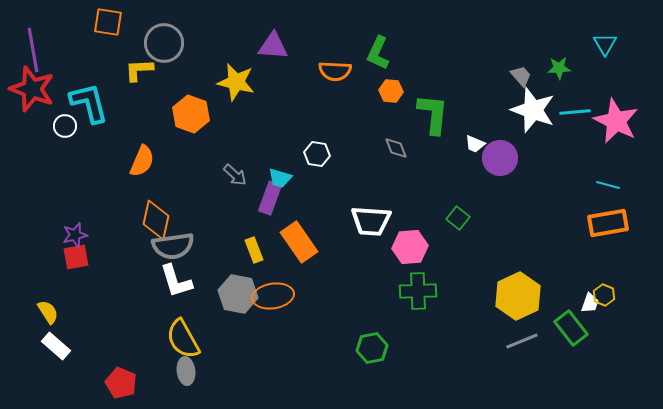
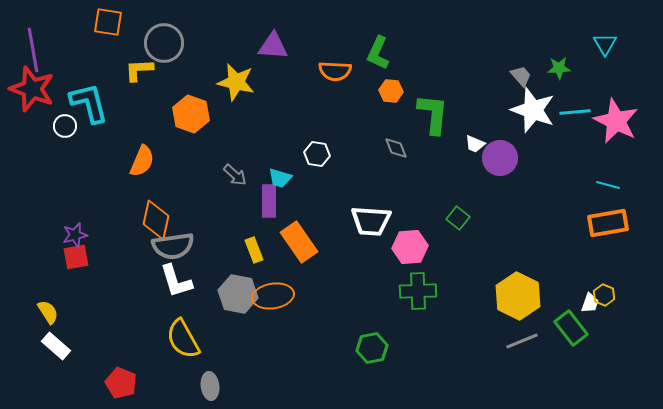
purple rectangle at (270, 198): moved 1 px left, 3 px down; rotated 20 degrees counterclockwise
yellow hexagon at (518, 296): rotated 9 degrees counterclockwise
gray ellipse at (186, 371): moved 24 px right, 15 px down
